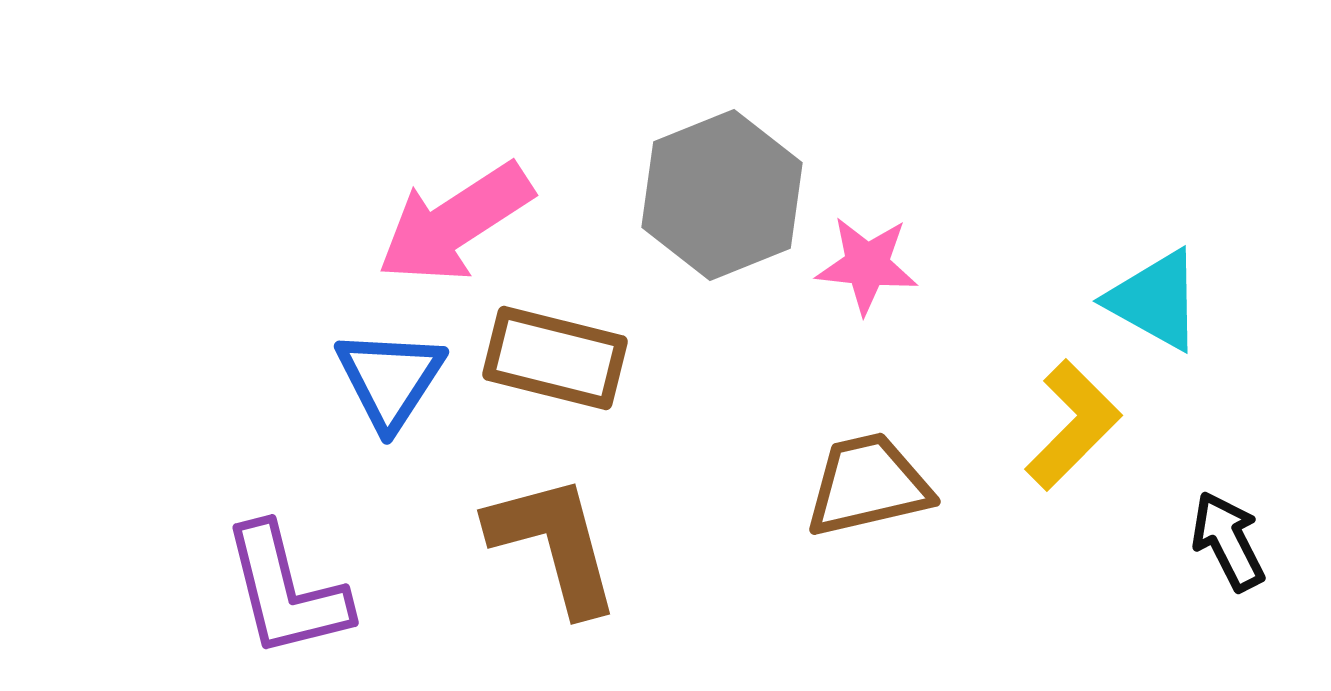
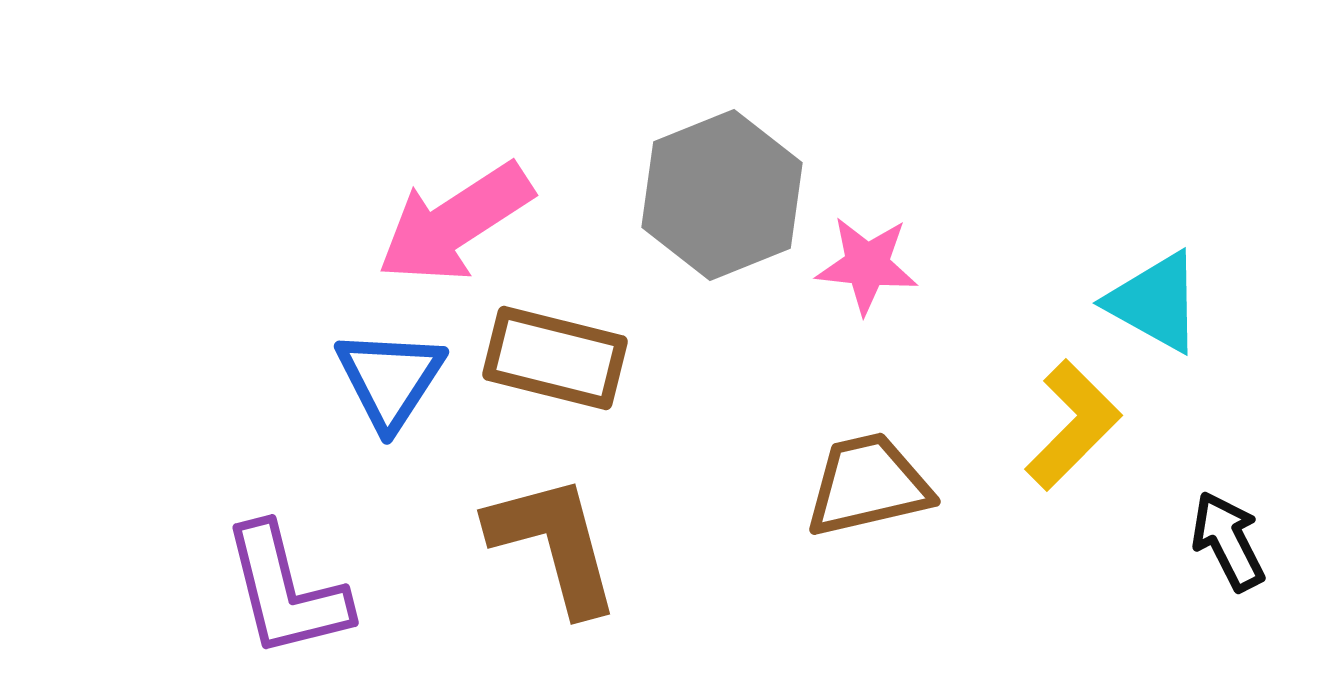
cyan triangle: moved 2 px down
